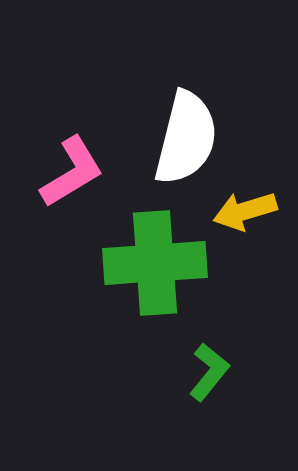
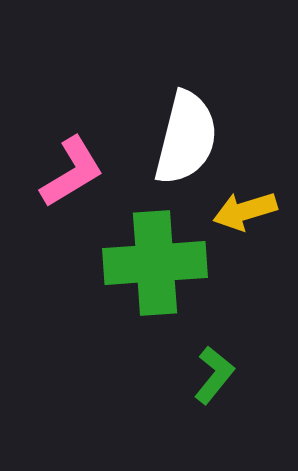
green L-shape: moved 5 px right, 3 px down
